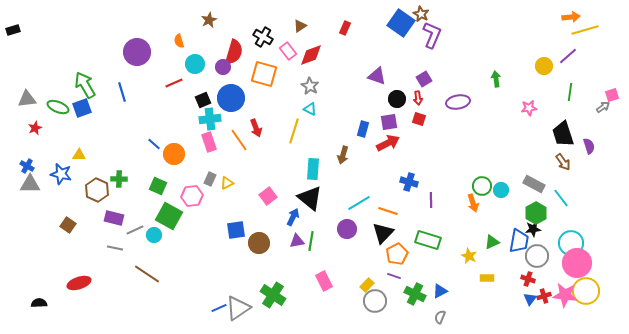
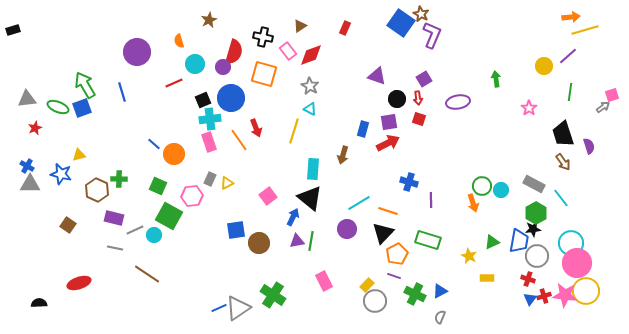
black cross at (263, 37): rotated 18 degrees counterclockwise
pink star at (529, 108): rotated 28 degrees counterclockwise
yellow triangle at (79, 155): rotated 16 degrees counterclockwise
